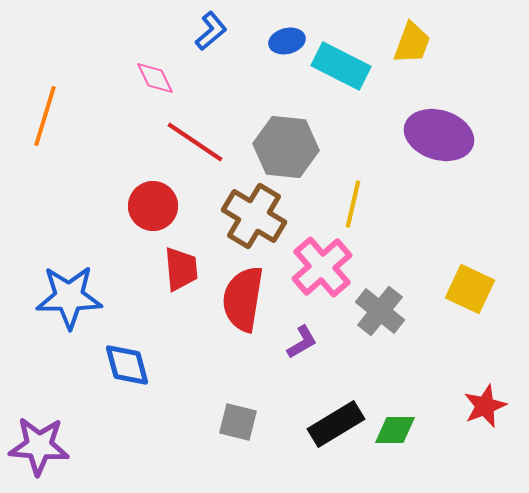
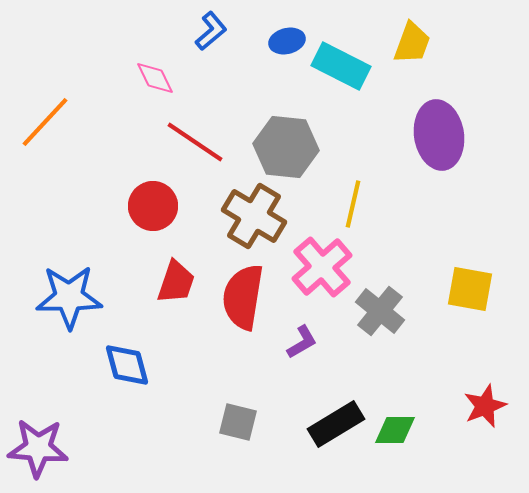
orange line: moved 6 px down; rotated 26 degrees clockwise
purple ellipse: rotated 64 degrees clockwise
red trapezoid: moved 5 px left, 13 px down; rotated 24 degrees clockwise
yellow square: rotated 15 degrees counterclockwise
red semicircle: moved 2 px up
purple star: moved 1 px left, 2 px down
